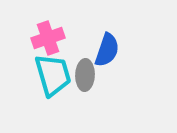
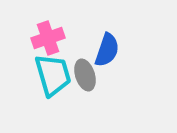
gray ellipse: rotated 20 degrees counterclockwise
